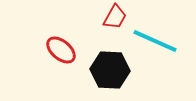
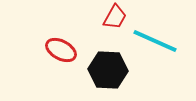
red ellipse: rotated 12 degrees counterclockwise
black hexagon: moved 2 px left
